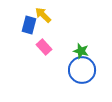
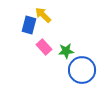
green star: moved 15 px left; rotated 21 degrees counterclockwise
